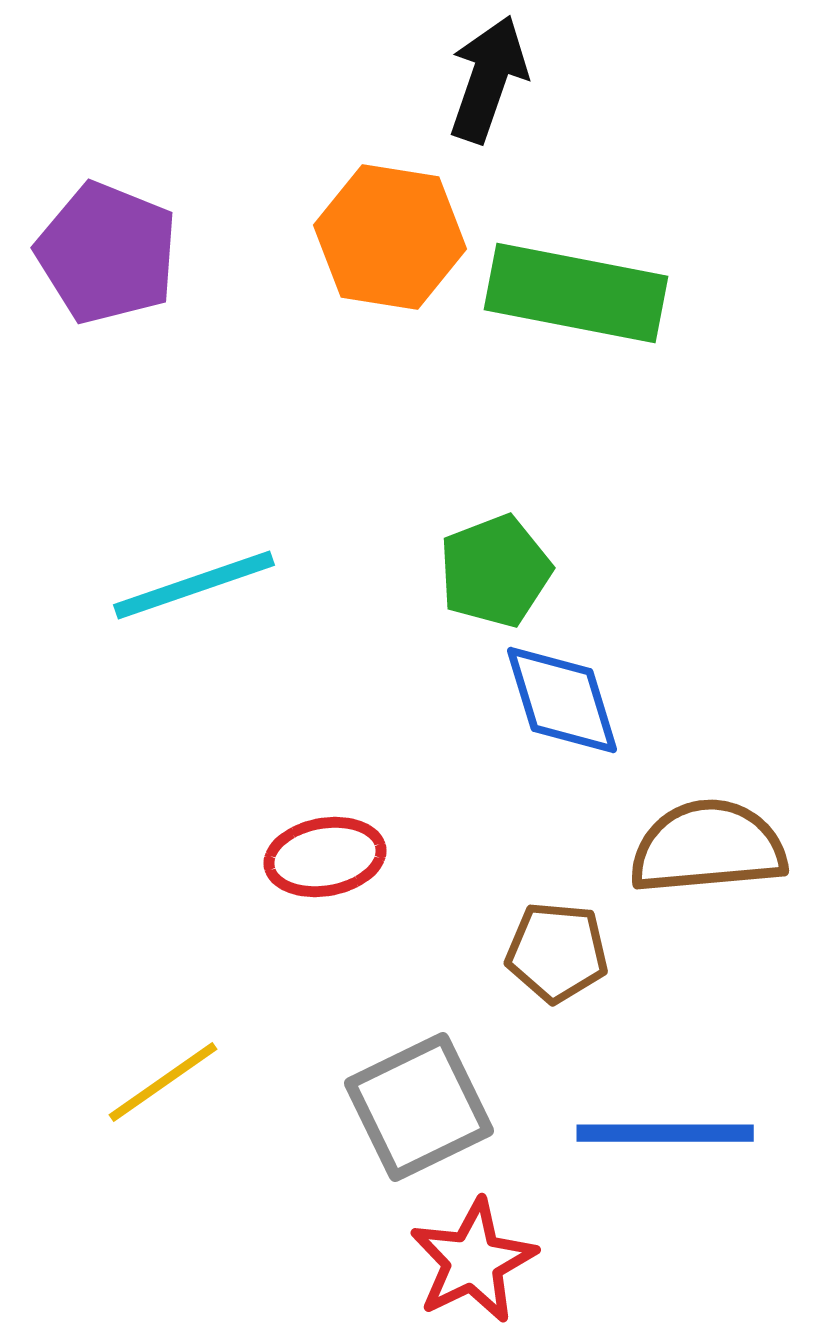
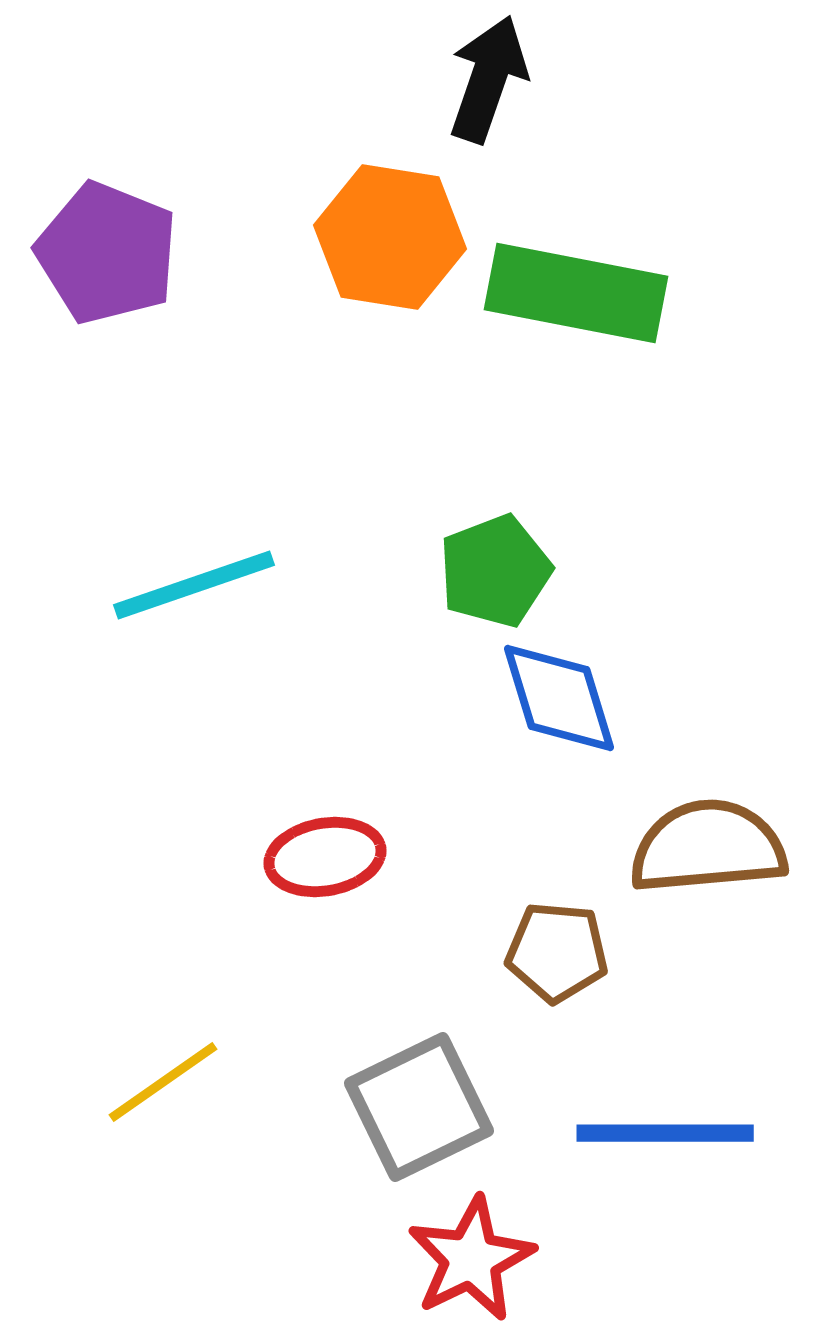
blue diamond: moved 3 px left, 2 px up
red star: moved 2 px left, 2 px up
